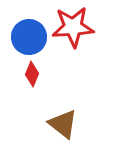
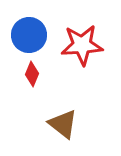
red star: moved 9 px right, 18 px down
blue circle: moved 2 px up
